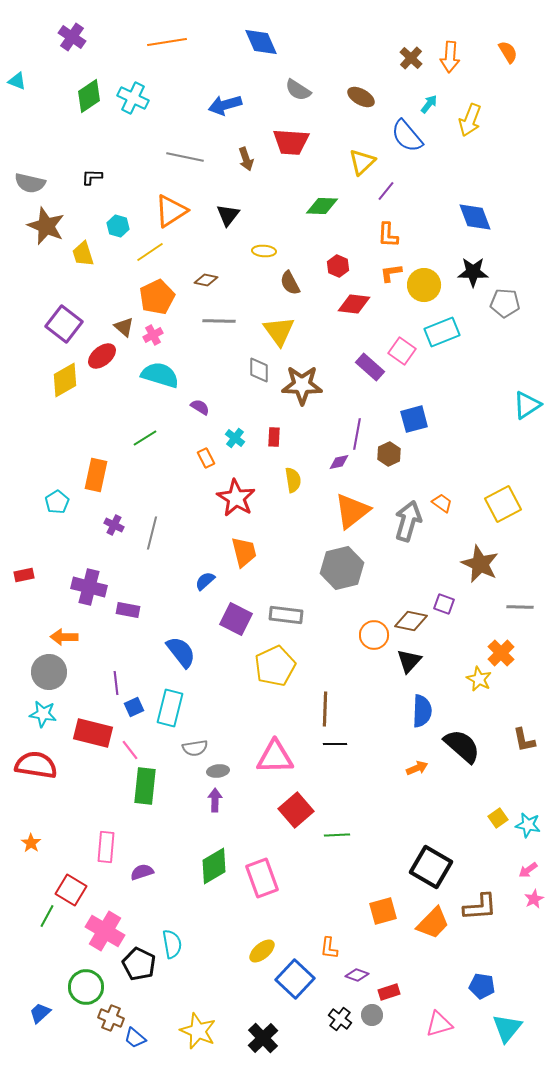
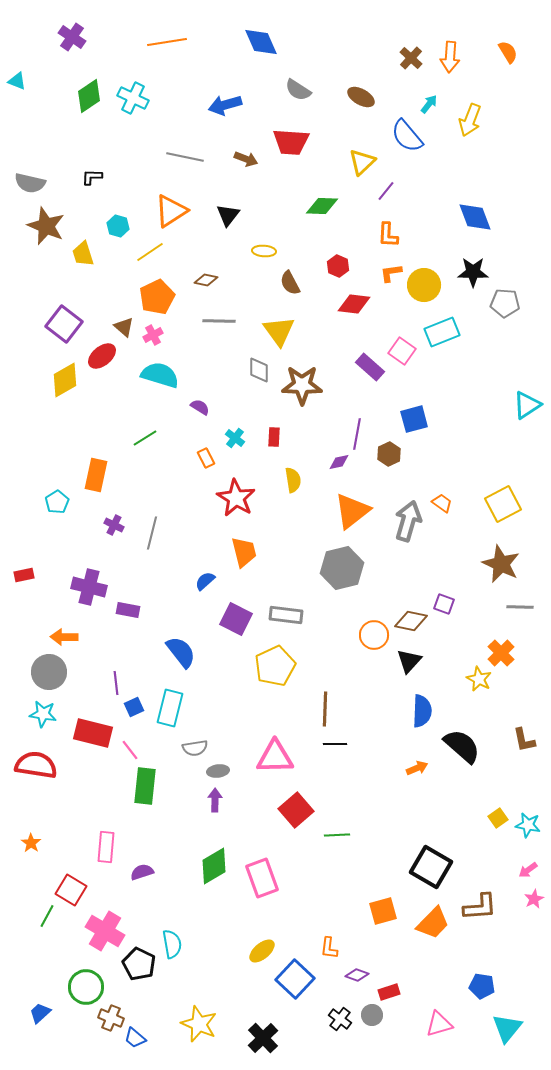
brown arrow at (246, 159): rotated 50 degrees counterclockwise
brown star at (480, 564): moved 21 px right
yellow star at (198, 1031): moved 1 px right, 7 px up
